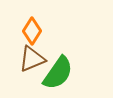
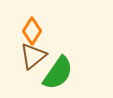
brown triangle: moved 1 px right, 3 px up; rotated 16 degrees counterclockwise
